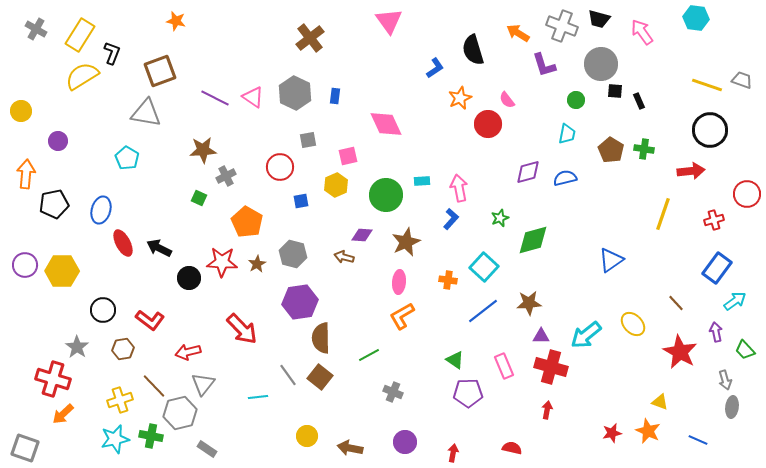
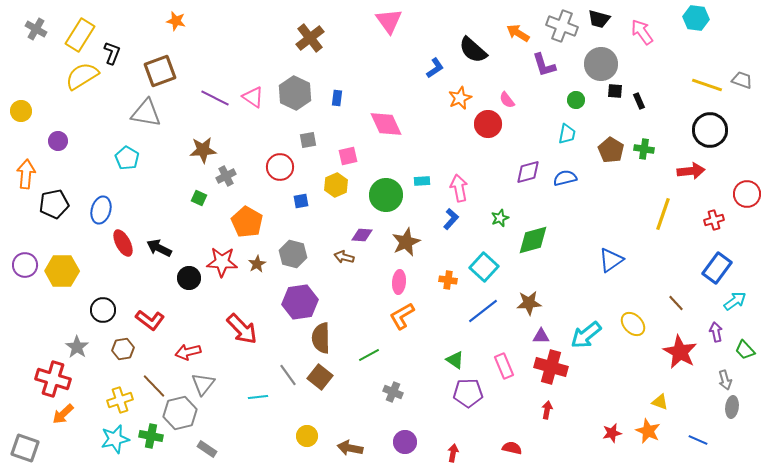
black semicircle at (473, 50): rotated 32 degrees counterclockwise
blue rectangle at (335, 96): moved 2 px right, 2 px down
